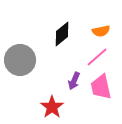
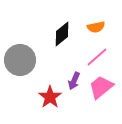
orange semicircle: moved 5 px left, 4 px up
pink trapezoid: rotated 64 degrees clockwise
red star: moved 2 px left, 10 px up
